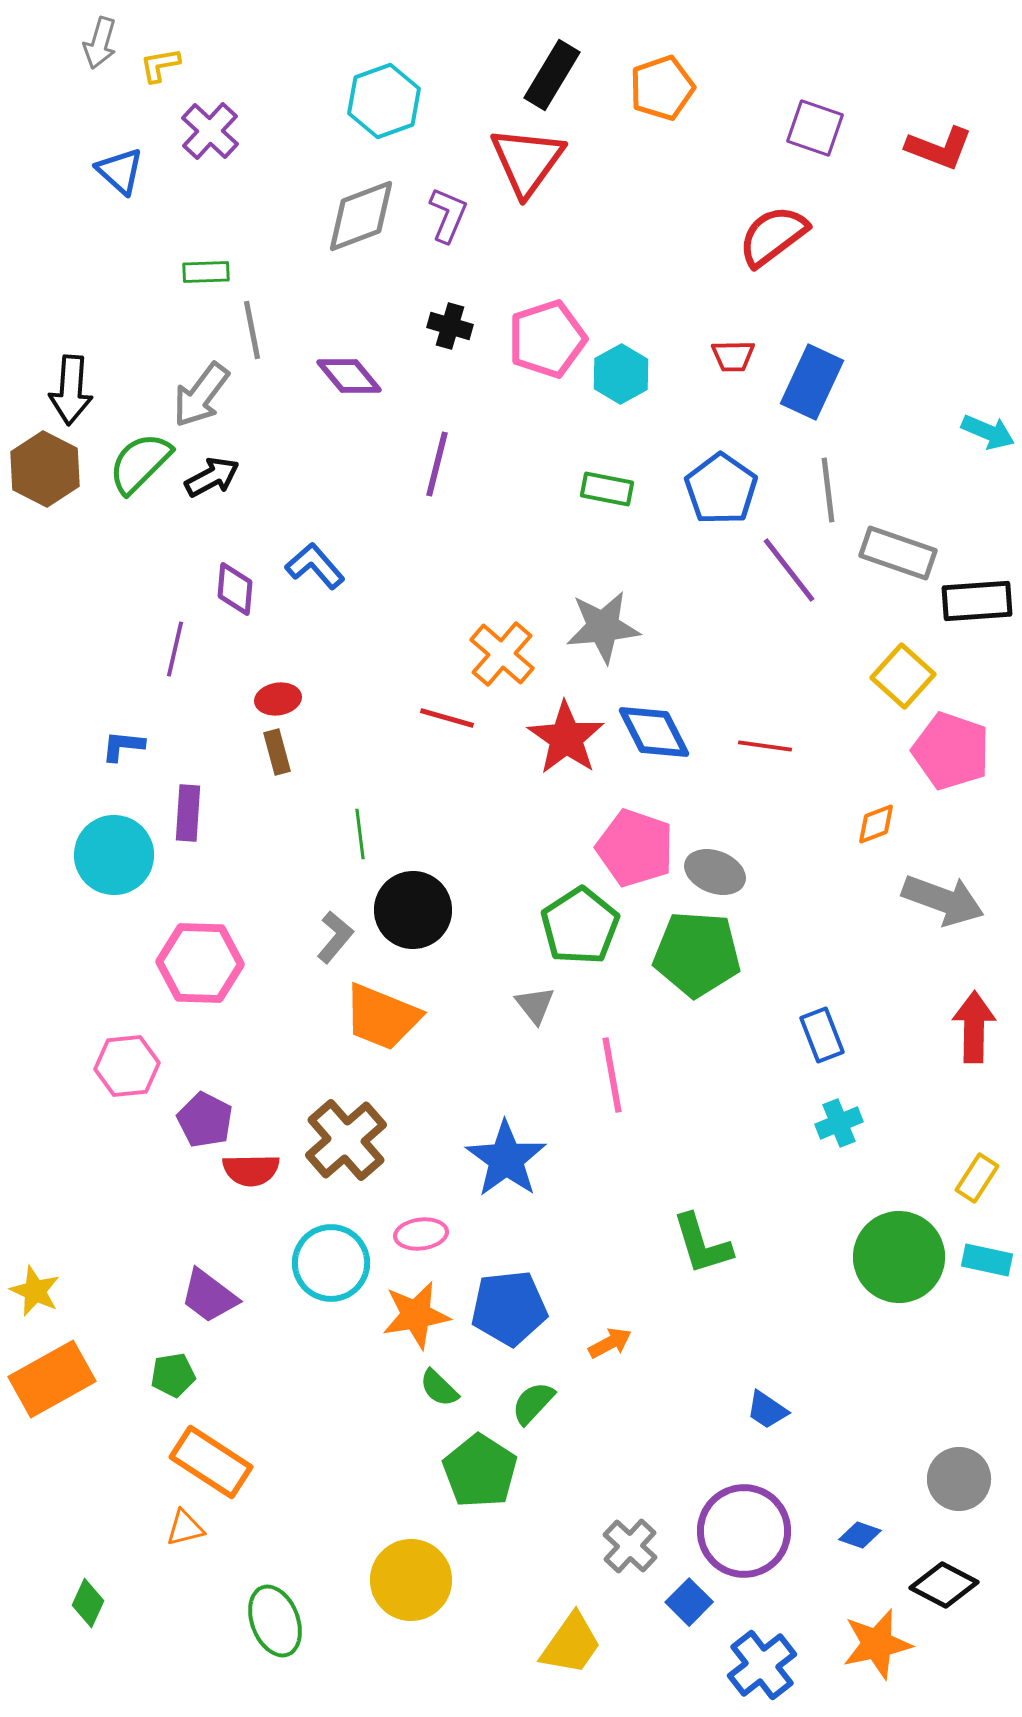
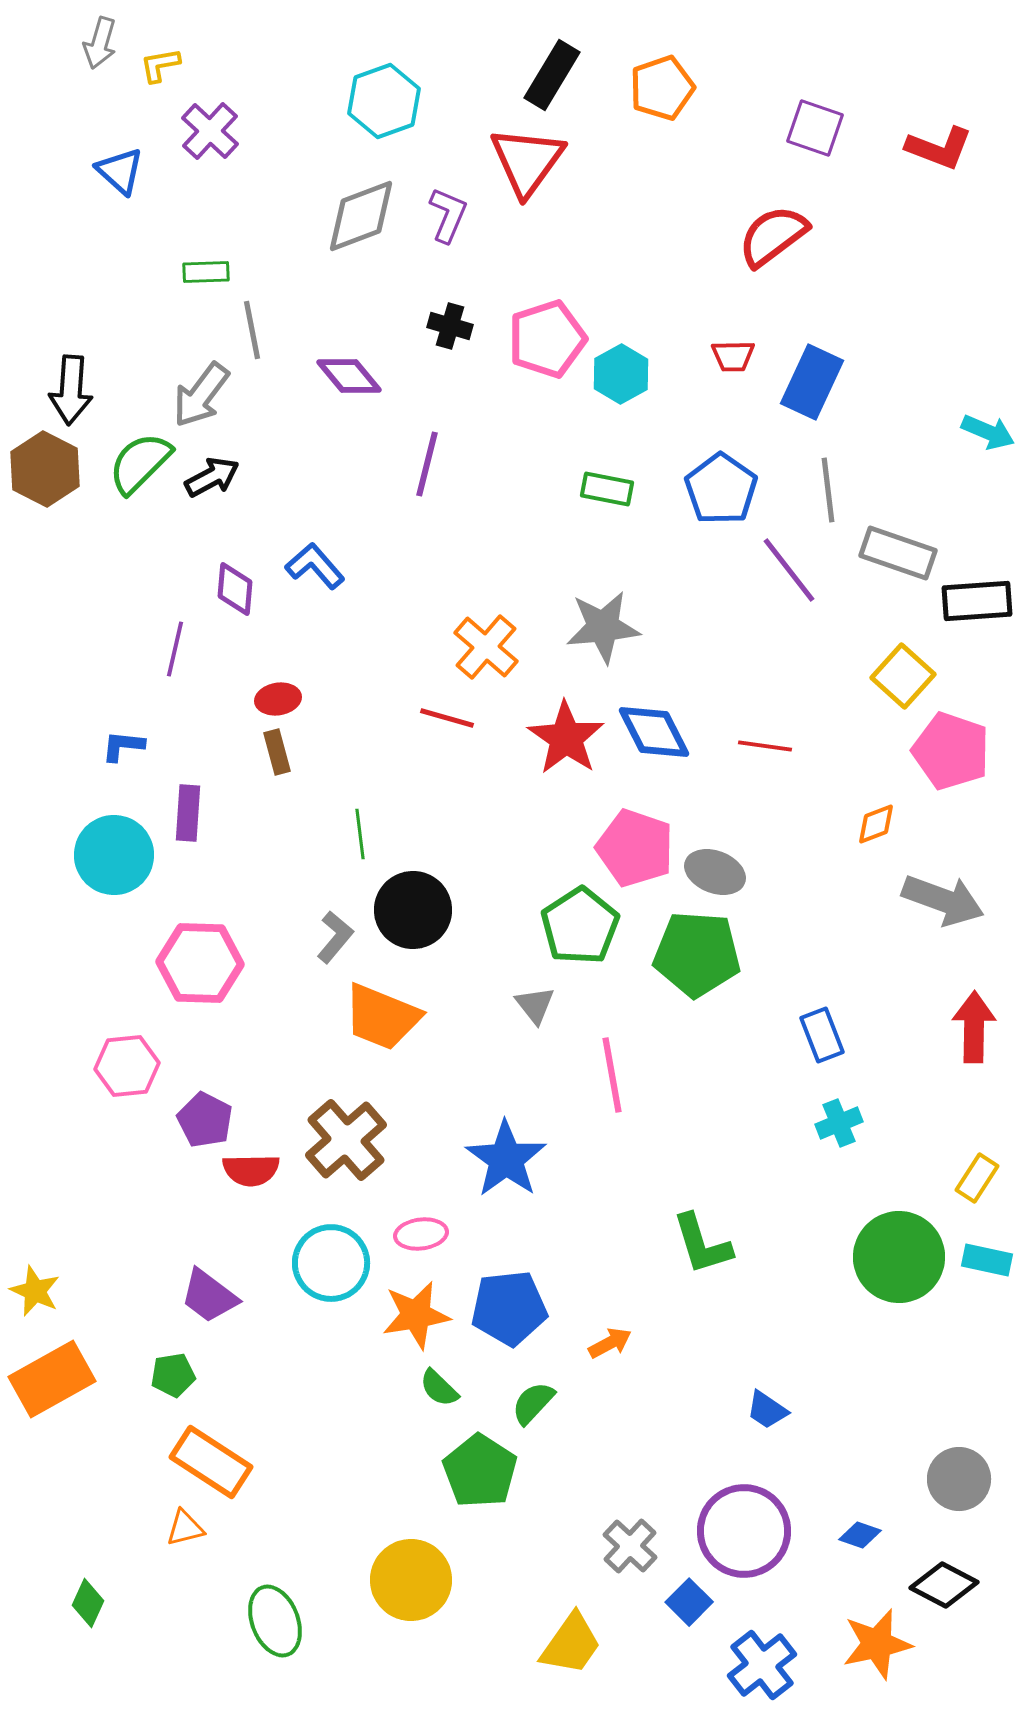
purple line at (437, 464): moved 10 px left
orange cross at (502, 654): moved 16 px left, 7 px up
